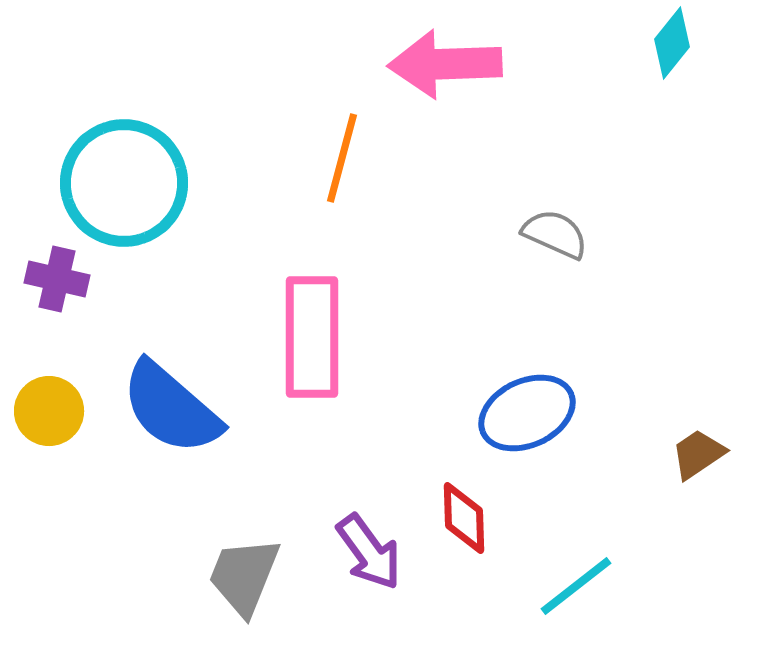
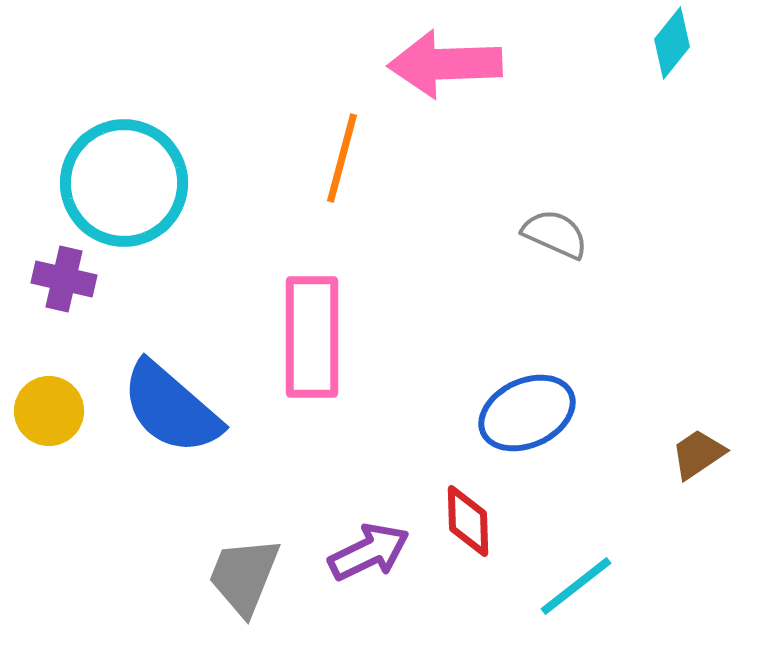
purple cross: moved 7 px right
red diamond: moved 4 px right, 3 px down
purple arrow: rotated 80 degrees counterclockwise
